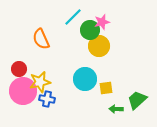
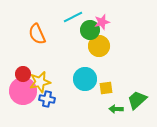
cyan line: rotated 18 degrees clockwise
orange semicircle: moved 4 px left, 5 px up
red circle: moved 4 px right, 5 px down
